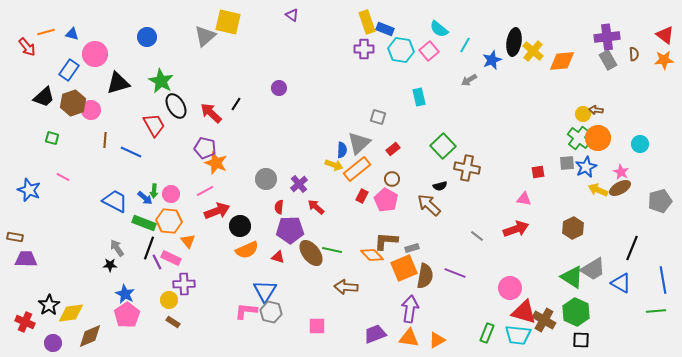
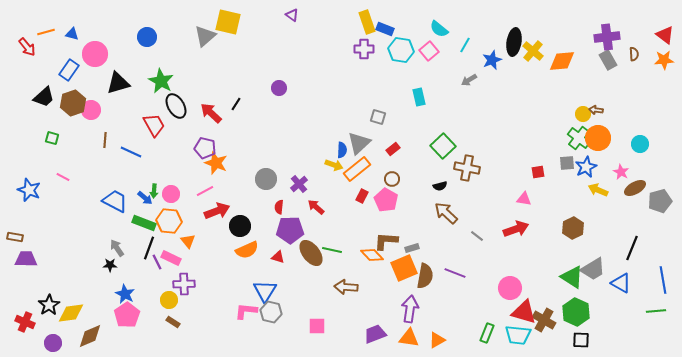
brown ellipse at (620, 188): moved 15 px right
brown arrow at (429, 205): moved 17 px right, 8 px down
